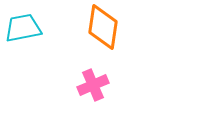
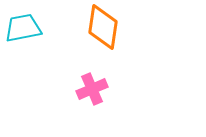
pink cross: moved 1 px left, 4 px down
